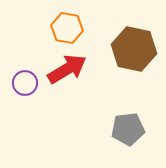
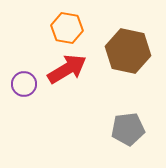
brown hexagon: moved 6 px left, 2 px down
purple circle: moved 1 px left, 1 px down
